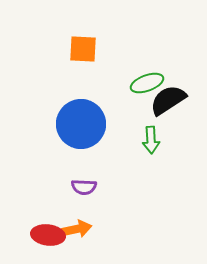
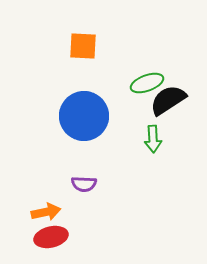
orange square: moved 3 px up
blue circle: moved 3 px right, 8 px up
green arrow: moved 2 px right, 1 px up
purple semicircle: moved 3 px up
orange arrow: moved 31 px left, 17 px up
red ellipse: moved 3 px right, 2 px down; rotated 20 degrees counterclockwise
